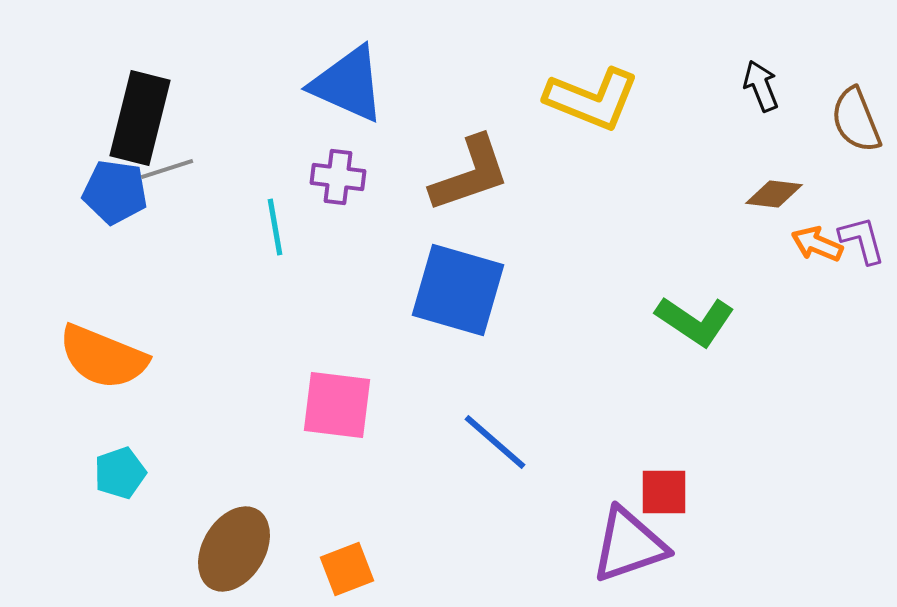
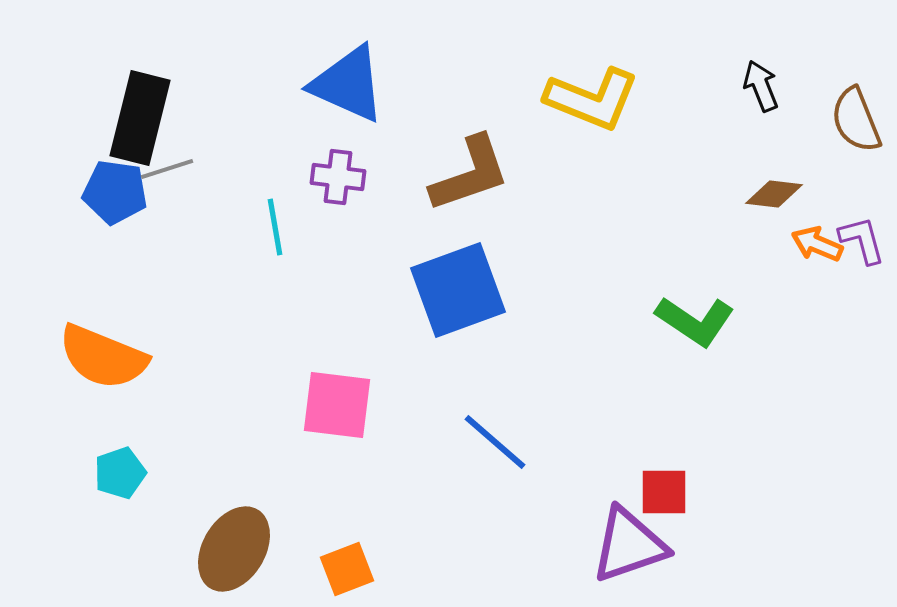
blue square: rotated 36 degrees counterclockwise
